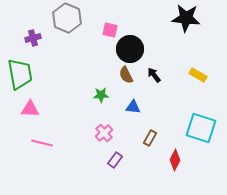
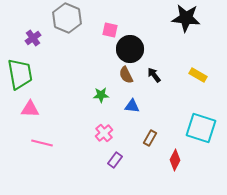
purple cross: rotated 21 degrees counterclockwise
blue triangle: moved 1 px left, 1 px up
